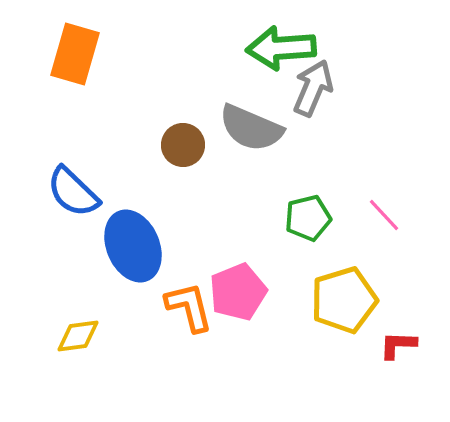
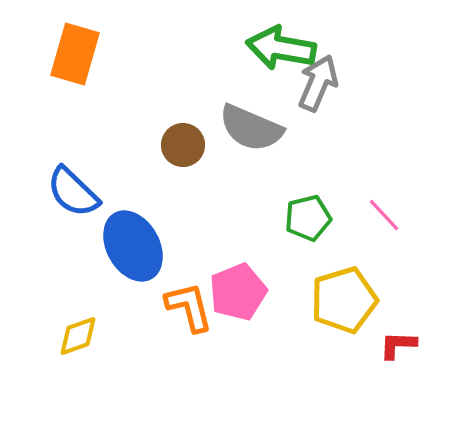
green arrow: rotated 14 degrees clockwise
gray arrow: moved 5 px right, 5 px up
blue ellipse: rotated 6 degrees counterclockwise
yellow diamond: rotated 12 degrees counterclockwise
